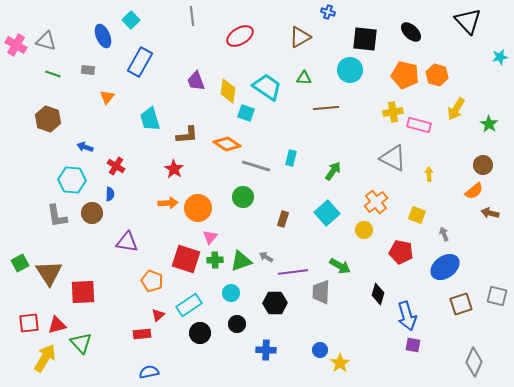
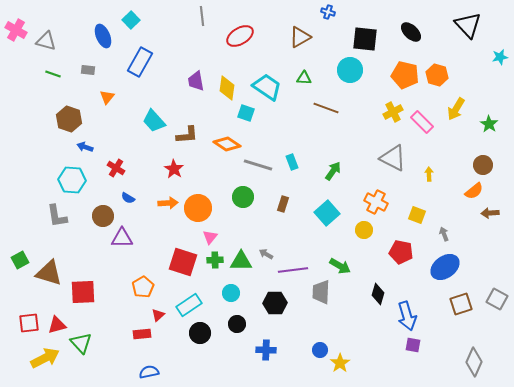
gray line at (192, 16): moved 10 px right
black triangle at (468, 21): moved 4 px down
pink cross at (16, 45): moved 15 px up
purple trapezoid at (196, 81): rotated 10 degrees clockwise
yellow diamond at (228, 91): moved 1 px left, 3 px up
brown line at (326, 108): rotated 25 degrees clockwise
yellow cross at (393, 112): rotated 18 degrees counterclockwise
brown hexagon at (48, 119): moved 21 px right
cyan trapezoid at (150, 119): moved 4 px right, 2 px down; rotated 25 degrees counterclockwise
pink rectangle at (419, 125): moved 3 px right, 3 px up; rotated 30 degrees clockwise
cyan rectangle at (291, 158): moved 1 px right, 4 px down; rotated 35 degrees counterclockwise
red cross at (116, 166): moved 2 px down
gray line at (256, 166): moved 2 px right, 1 px up
blue semicircle at (110, 194): moved 18 px right, 4 px down; rotated 120 degrees clockwise
orange cross at (376, 202): rotated 25 degrees counterclockwise
brown circle at (92, 213): moved 11 px right, 3 px down
brown arrow at (490, 213): rotated 18 degrees counterclockwise
brown rectangle at (283, 219): moved 15 px up
purple triangle at (127, 242): moved 5 px left, 4 px up; rotated 10 degrees counterclockwise
gray arrow at (266, 257): moved 3 px up
red square at (186, 259): moved 3 px left, 3 px down
green triangle at (241, 261): rotated 20 degrees clockwise
green square at (20, 263): moved 3 px up
purple line at (293, 272): moved 2 px up
brown triangle at (49, 273): rotated 40 degrees counterclockwise
orange pentagon at (152, 281): moved 9 px left, 6 px down; rotated 20 degrees clockwise
gray square at (497, 296): moved 3 px down; rotated 15 degrees clockwise
yellow arrow at (45, 358): rotated 32 degrees clockwise
